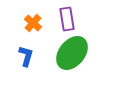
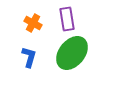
orange cross: rotated 12 degrees counterclockwise
blue L-shape: moved 3 px right, 1 px down
